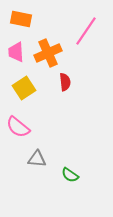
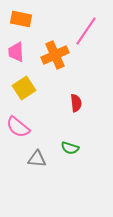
orange cross: moved 7 px right, 2 px down
red semicircle: moved 11 px right, 21 px down
green semicircle: moved 27 px up; rotated 18 degrees counterclockwise
